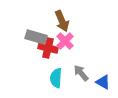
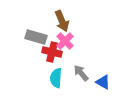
red cross: moved 4 px right, 4 px down
